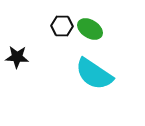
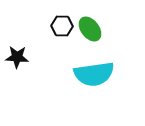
green ellipse: rotated 20 degrees clockwise
cyan semicircle: rotated 42 degrees counterclockwise
